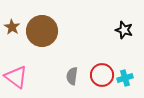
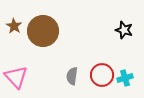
brown star: moved 2 px right, 1 px up
brown circle: moved 1 px right
pink triangle: rotated 10 degrees clockwise
